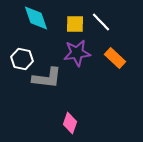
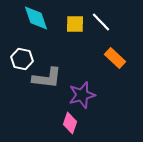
purple star: moved 5 px right, 42 px down; rotated 8 degrees counterclockwise
